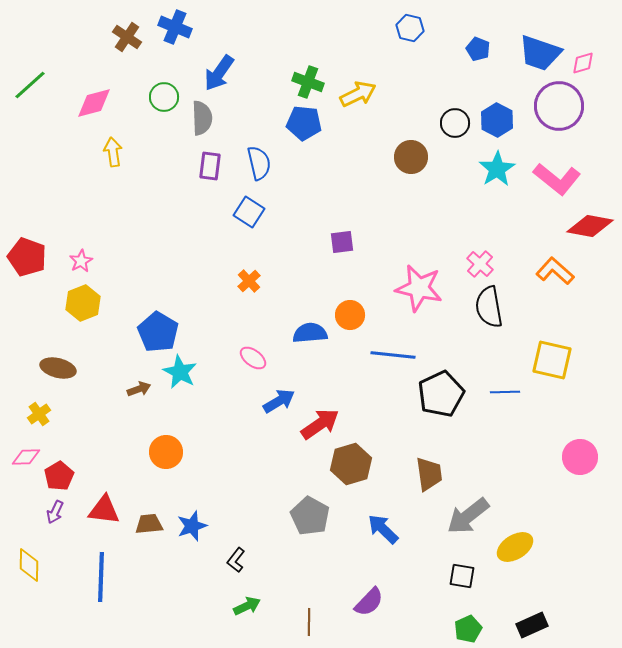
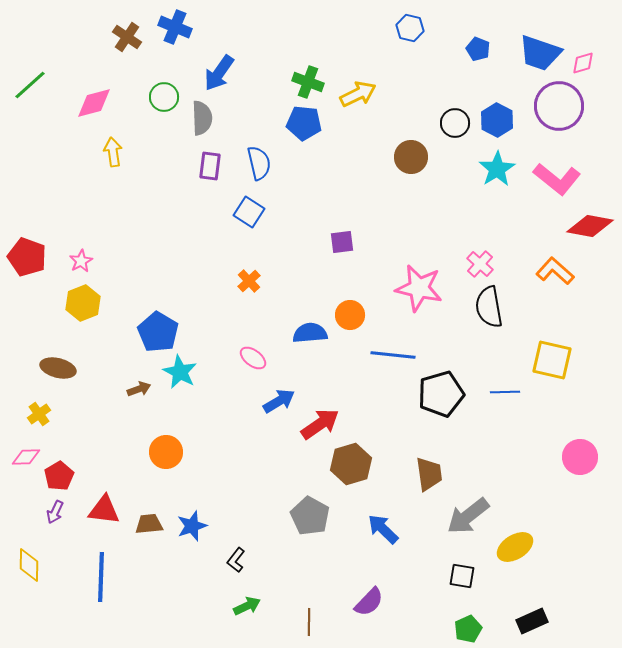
black pentagon at (441, 394): rotated 9 degrees clockwise
black rectangle at (532, 625): moved 4 px up
